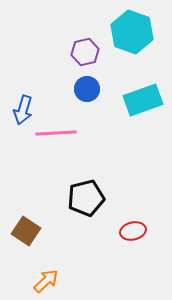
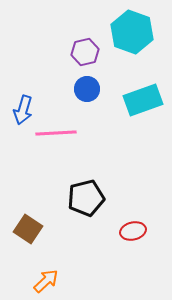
brown square: moved 2 px right, 2 px up
